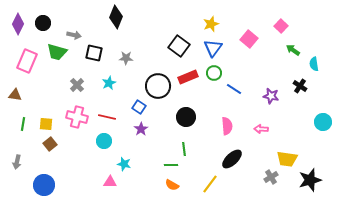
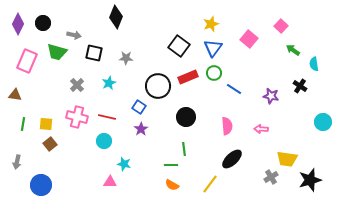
blue circle at (44, 185): moved 3 px left
